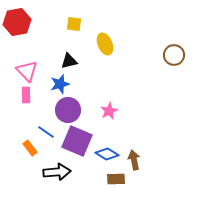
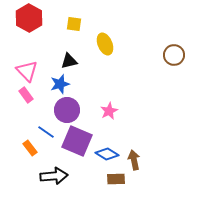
red hexagon: moved 12 px right, 4 px up; rotated 20 degrees counterclockwise
pink rectangle: rotated 35 degrees counterclockwise
purple circle: moved 1 px left
black arrow: moved 3 px left, 4 px down
